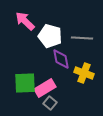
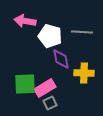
pink arrow: rotated 35 degrees counterclockwise
gray line: moved 6 px up
yellow cross: rotated 18 degrees counterclockwise
green square: moved 1 px down
gray square: rotated 24 degrees clockwise
